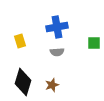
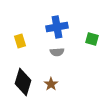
green square: moved 2 px left, 4 px up; rotated 16 degrees clockwise
brown star: moved 1 px left, 1 px up; rotated 16 degrees counterclockwise
